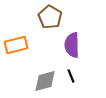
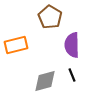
black line: moved 1 px right, 1 px up
